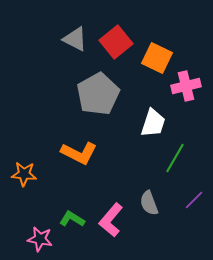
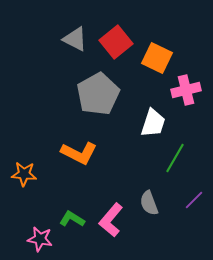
pink cross: moved 4 px down
